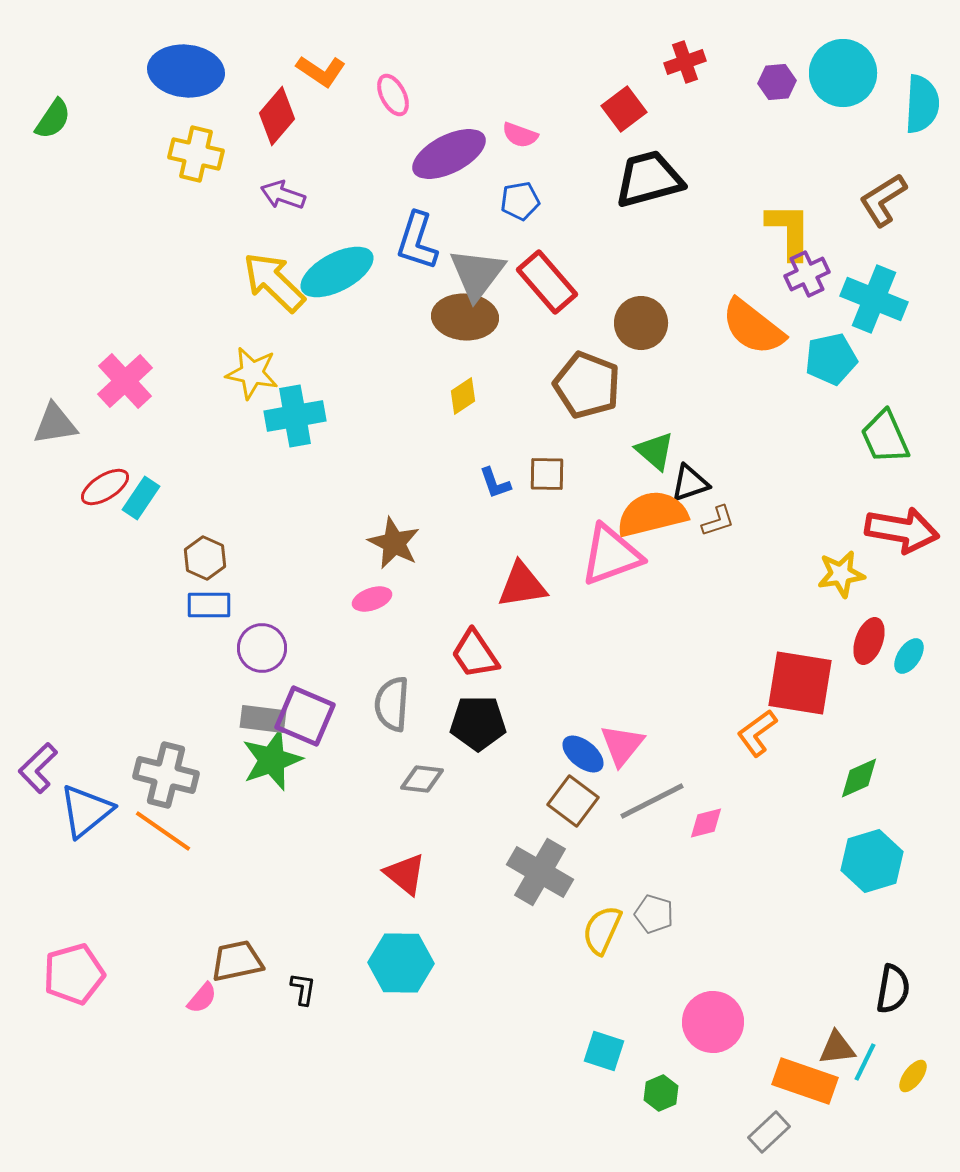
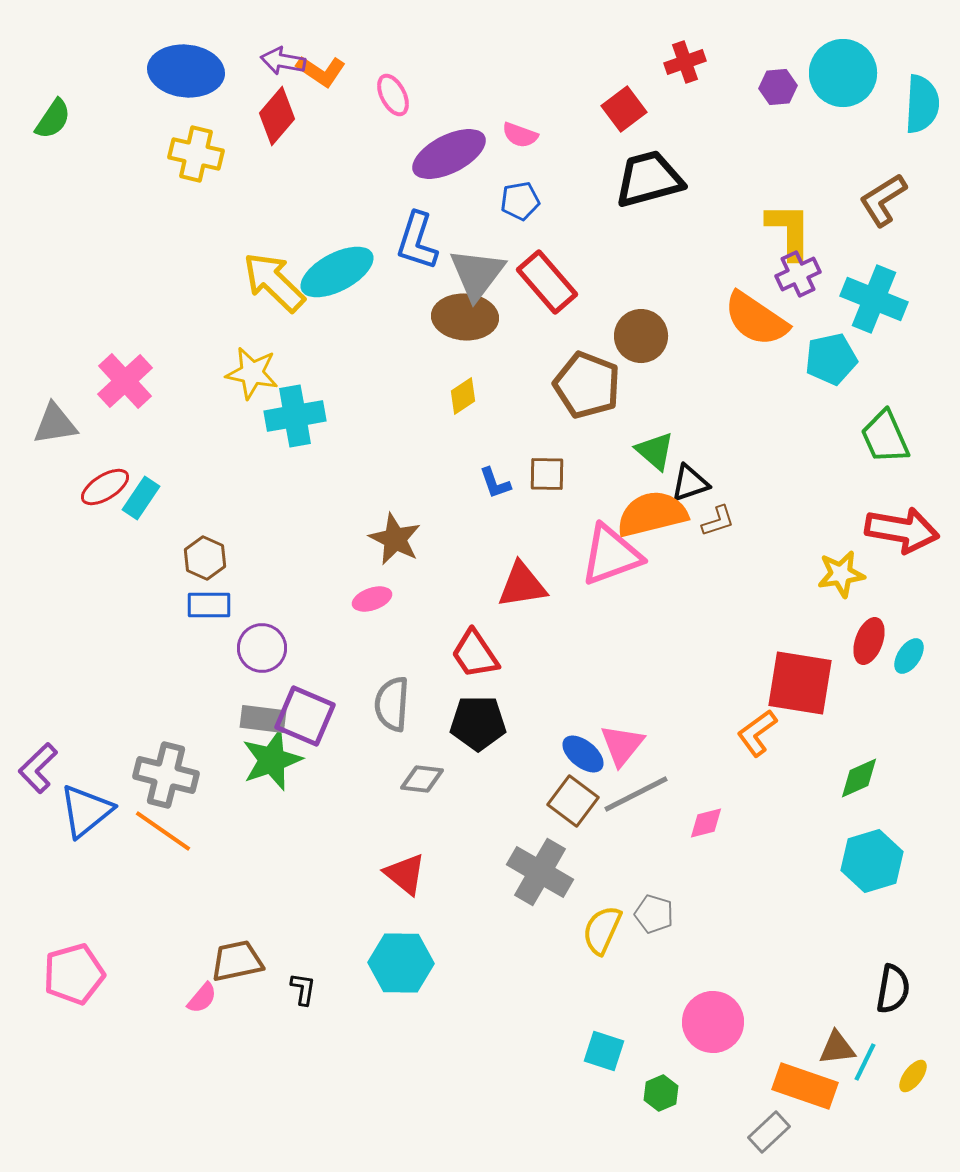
purple hexagon at (777, 82): moved 1 px right, 5 px down
purple arrow at (283, 195): moved 134 px up; rotated 9 degrees counterclockwise
purple cross at (807, 274): moved 9 px left
brown circle at (641, 323): moved 13 px down
orange semicircle at (753, 327): moved 3 px right, 8 px up; rotated 4 degrees counterclockwise
brown star at (394, 543): moved 1 px right, 4 px up
gray line at (652, 801): moved 16 px left, 7 px up
orange rectangle at (805, 1081): moved 5 px down
